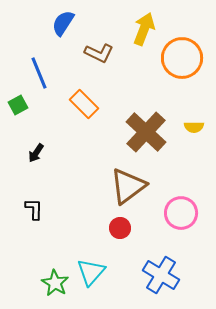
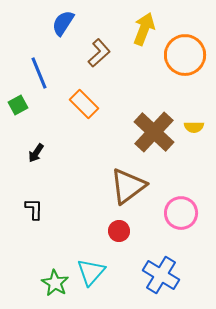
brown L-shape: rotated 68 degrees counterclockwise
orange circle: moved 3 px right, 3 px up
brown cross: moved 8 px right
red circle: moved 1 px left, 3 px down
